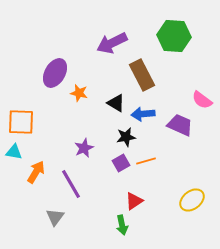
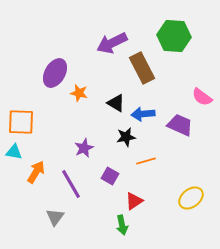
brown rectangle: moved 7 px up
pink semicircle: moved 3 px up
purple square: moved 11 px left, 13 px down; rotated 30 degrees counterclockwise
yellow ellipse: moved 1 px left, 2 px up
